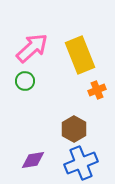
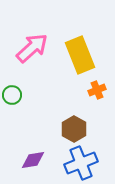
green circle: moved 13 px left, 14 px down
